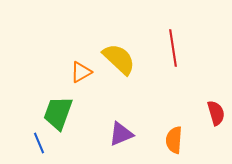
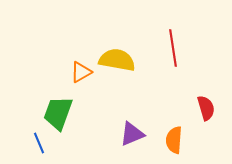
yellow semicircle: moved 2 px left, 1 px down; rotated 33 degrees counterclockwise
red semicircle: moved 10 px left, 5 px up
purple triangle: moved 11 px right
